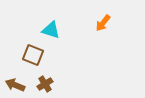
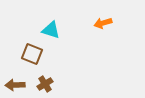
orange arrow: rotated 36 degrees clockwise
brown square: moved 1 px left, 1 px up
brown arrow: rotated 24 degrees counterclockwise
